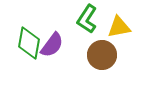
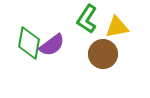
yellow triangle: moved 2 px left
purple semicircle: rotated 16 degrees clockwise
brown circle: moved 1 px right, 1 px up
